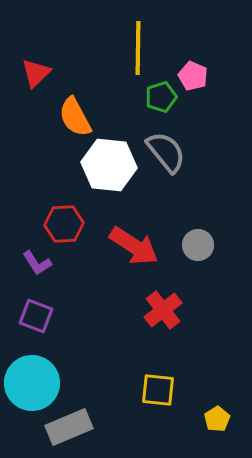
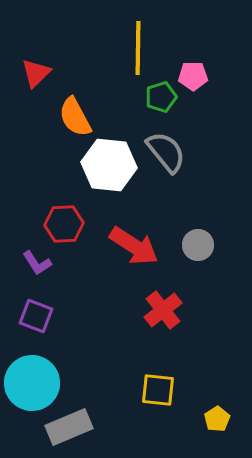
pink pentagon: rotated 24 degrees counterclockwise
